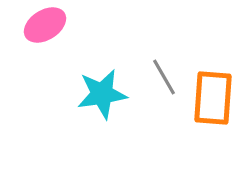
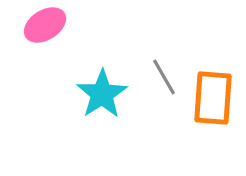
cyan star: rotated 24 degrees counterclockwise
